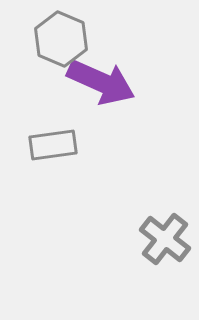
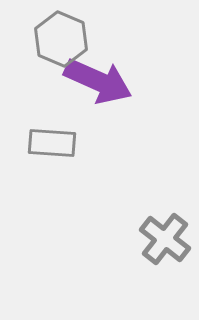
purple arrow: moved 3 px left, 1 px up
gray rectangle: moved 1 px left, 2 px up; rotated 12 degrees clockwise
